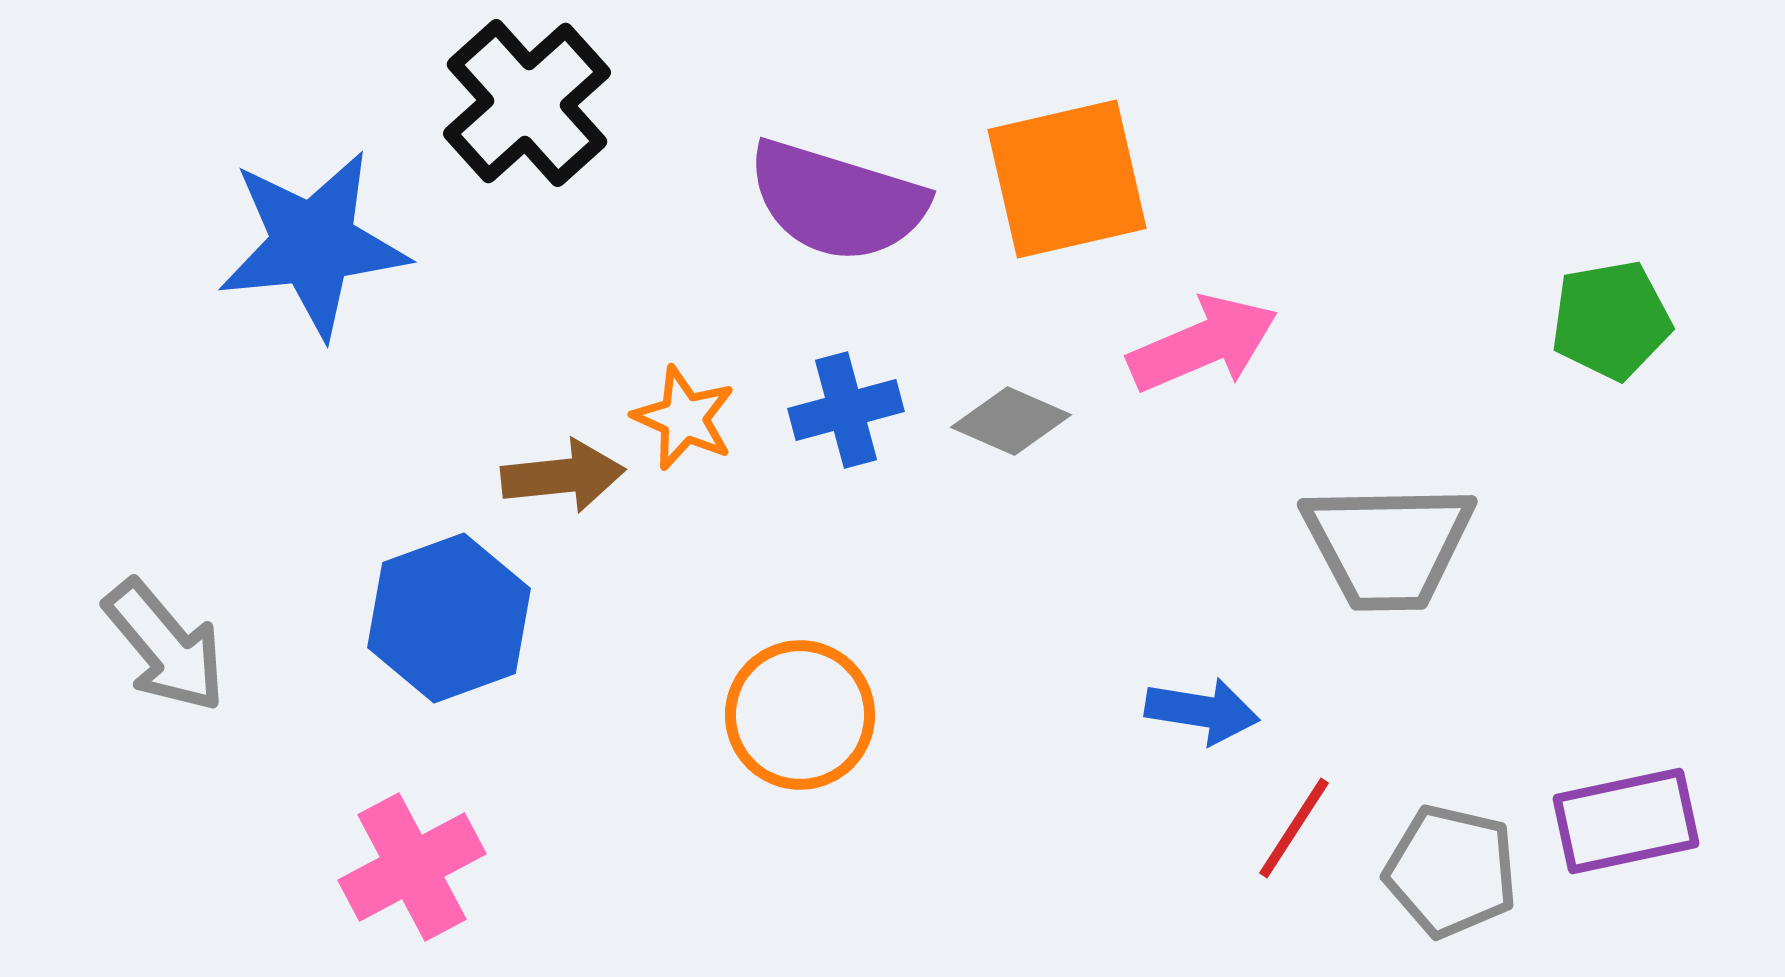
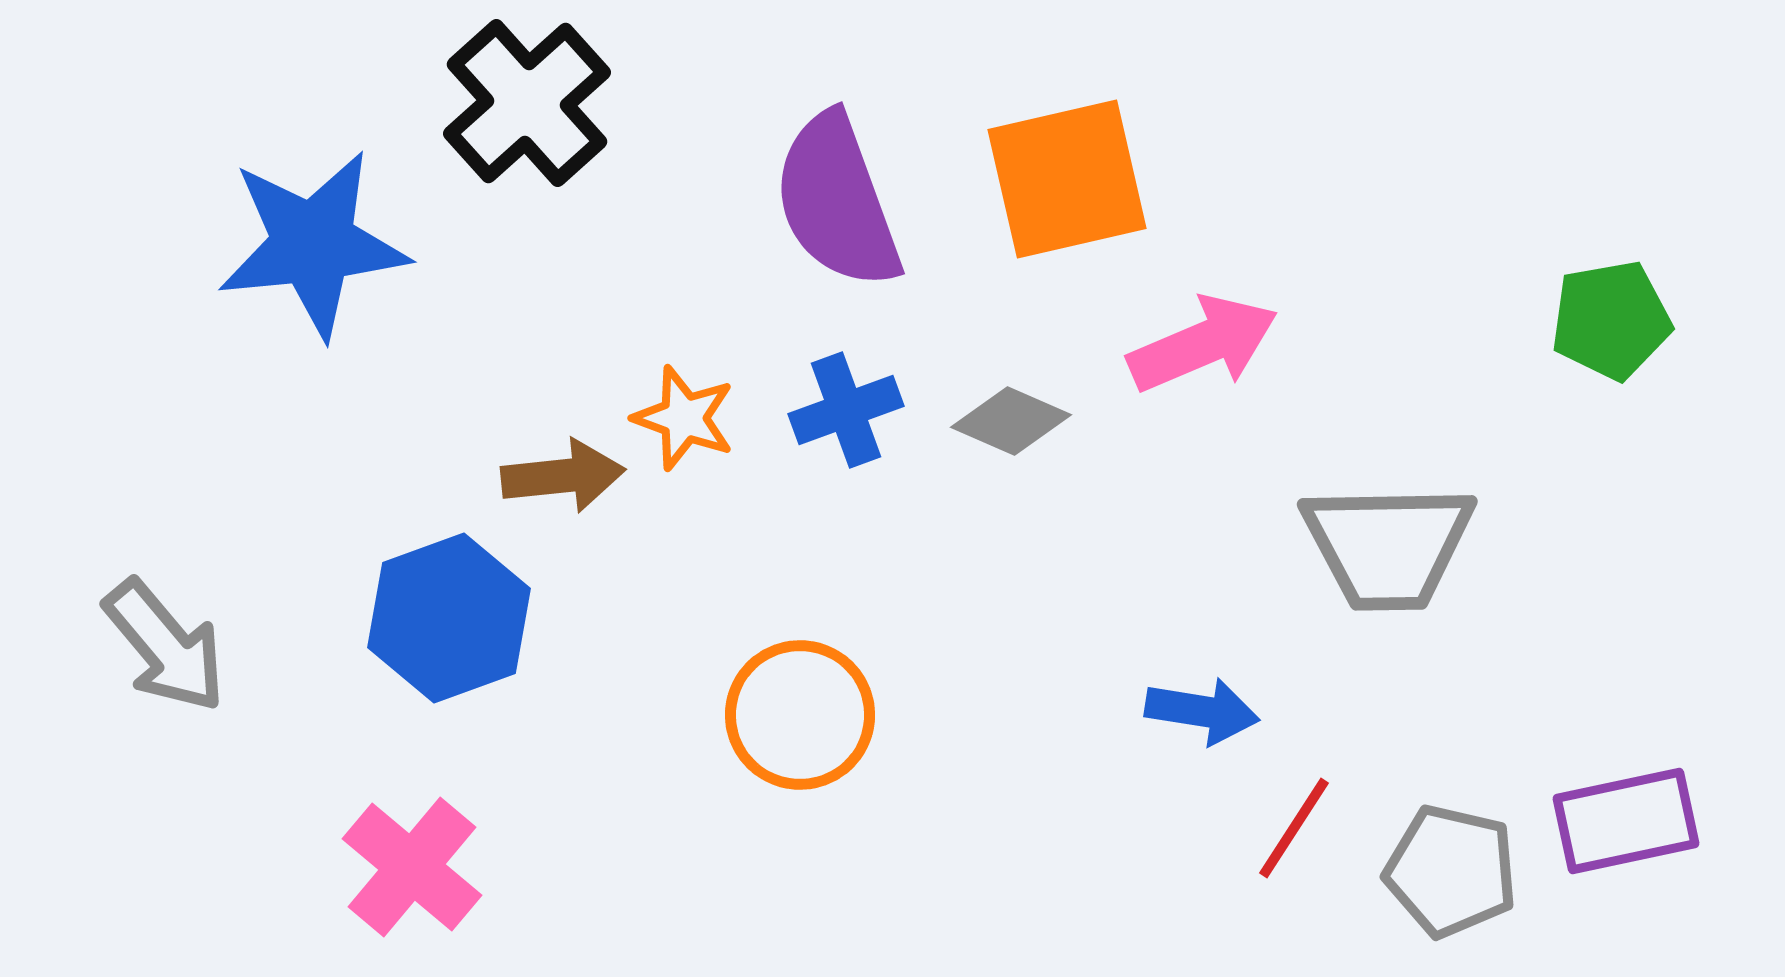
purple semicircle: rotated 53 degrees clockwise
blue cross: rotated 5 degrees counterclockwise
orange star: rotated 4 degrees counterclockwise
pink cross: rotated 22 degrees counterclockwise
